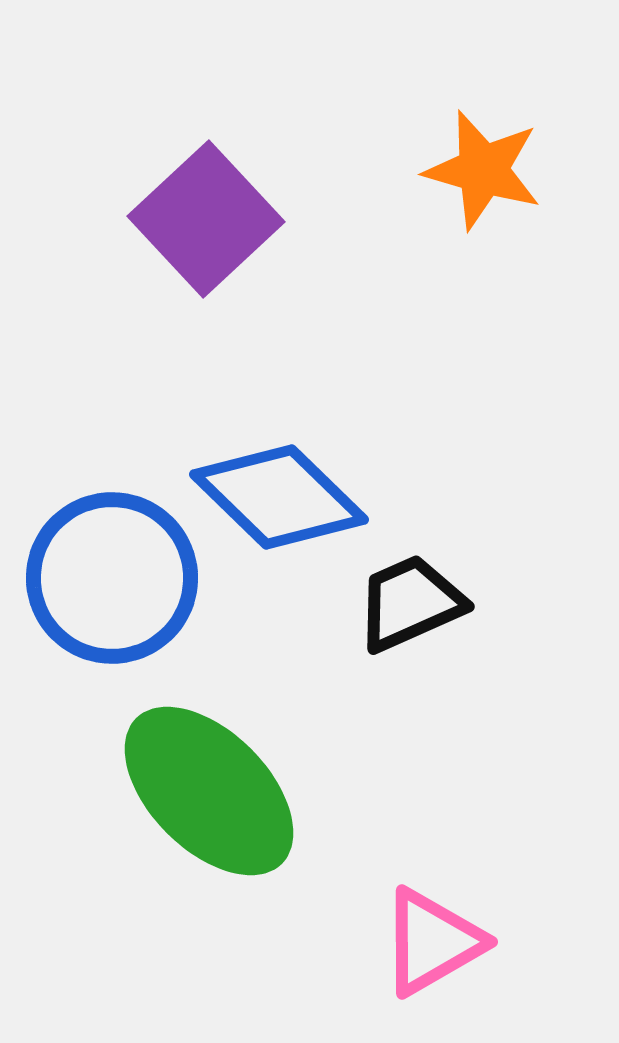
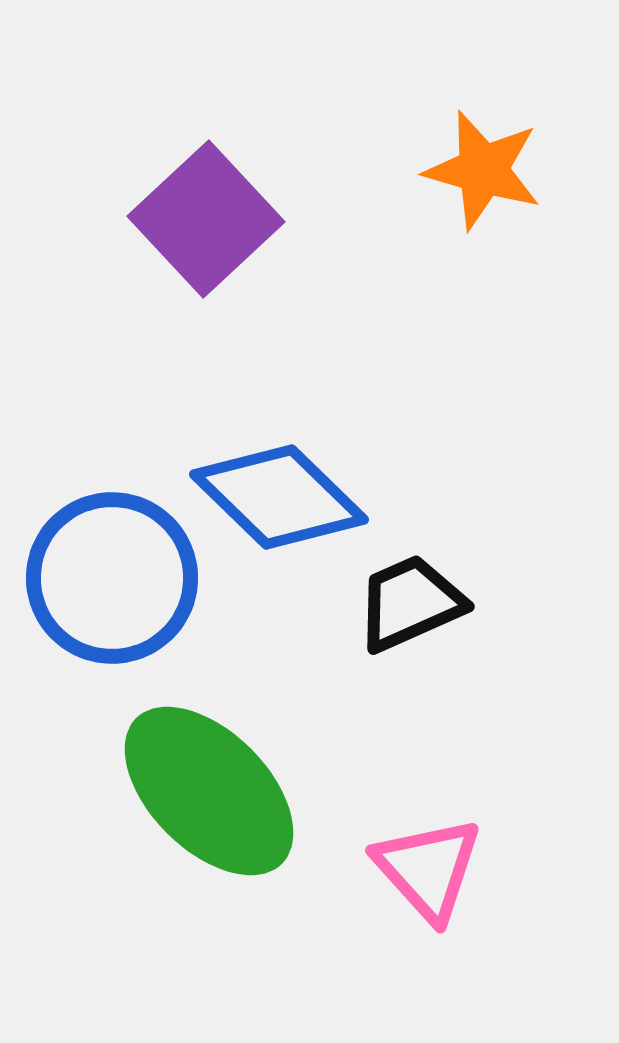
pink triangle: moved 4 px left, 73 px up; rotated 42 degrees counterclockwise
